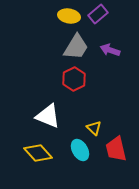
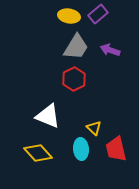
cyan ellipse: moved 1 px right, 1 px up; rotated 25 degrees clockwise
